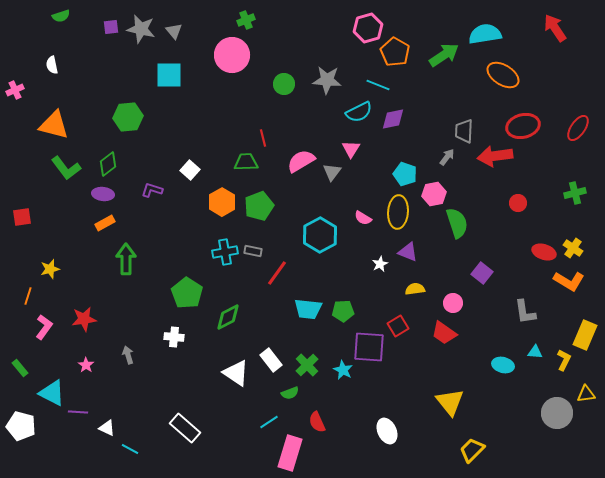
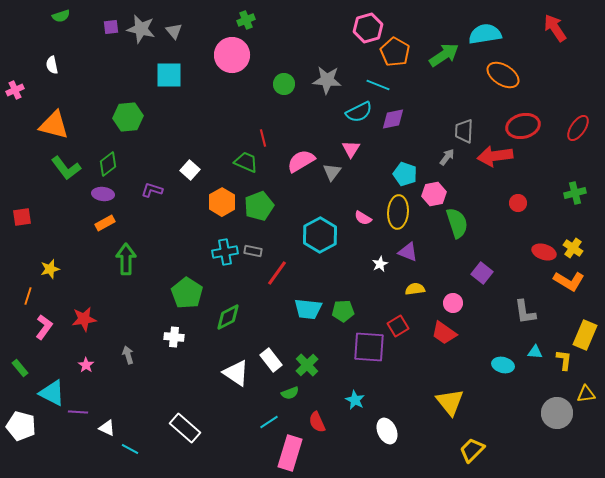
green trapezoid at (246, 162): rotated 25 degrees clockwise
yellow L-shape at (564, 360): rotated 20 degrees counterclockwise
cyan star at (343, 370): moved 12 px right, 30 px down
